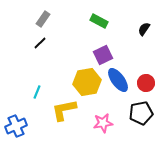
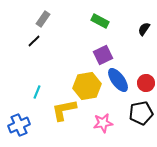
green rectangle: moved 1 px right
black line: moved 6 px left, 2 px up
yellow hexagon: moved 4 px down
blue cross: moved 3 px right, 1 px up
